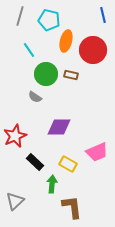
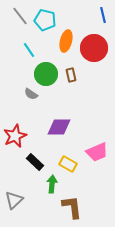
gray line: rotated 54 degrees counterclockwise
cyan pentagon: moved 4 px left
red circle: moved 1 px right, 2 px up
brown rectangle: rotated 64 degrees clockwise
gray semicircle: moved 4 px left, 3 px up
gray triangle: moved 1 px left, 1 px up
